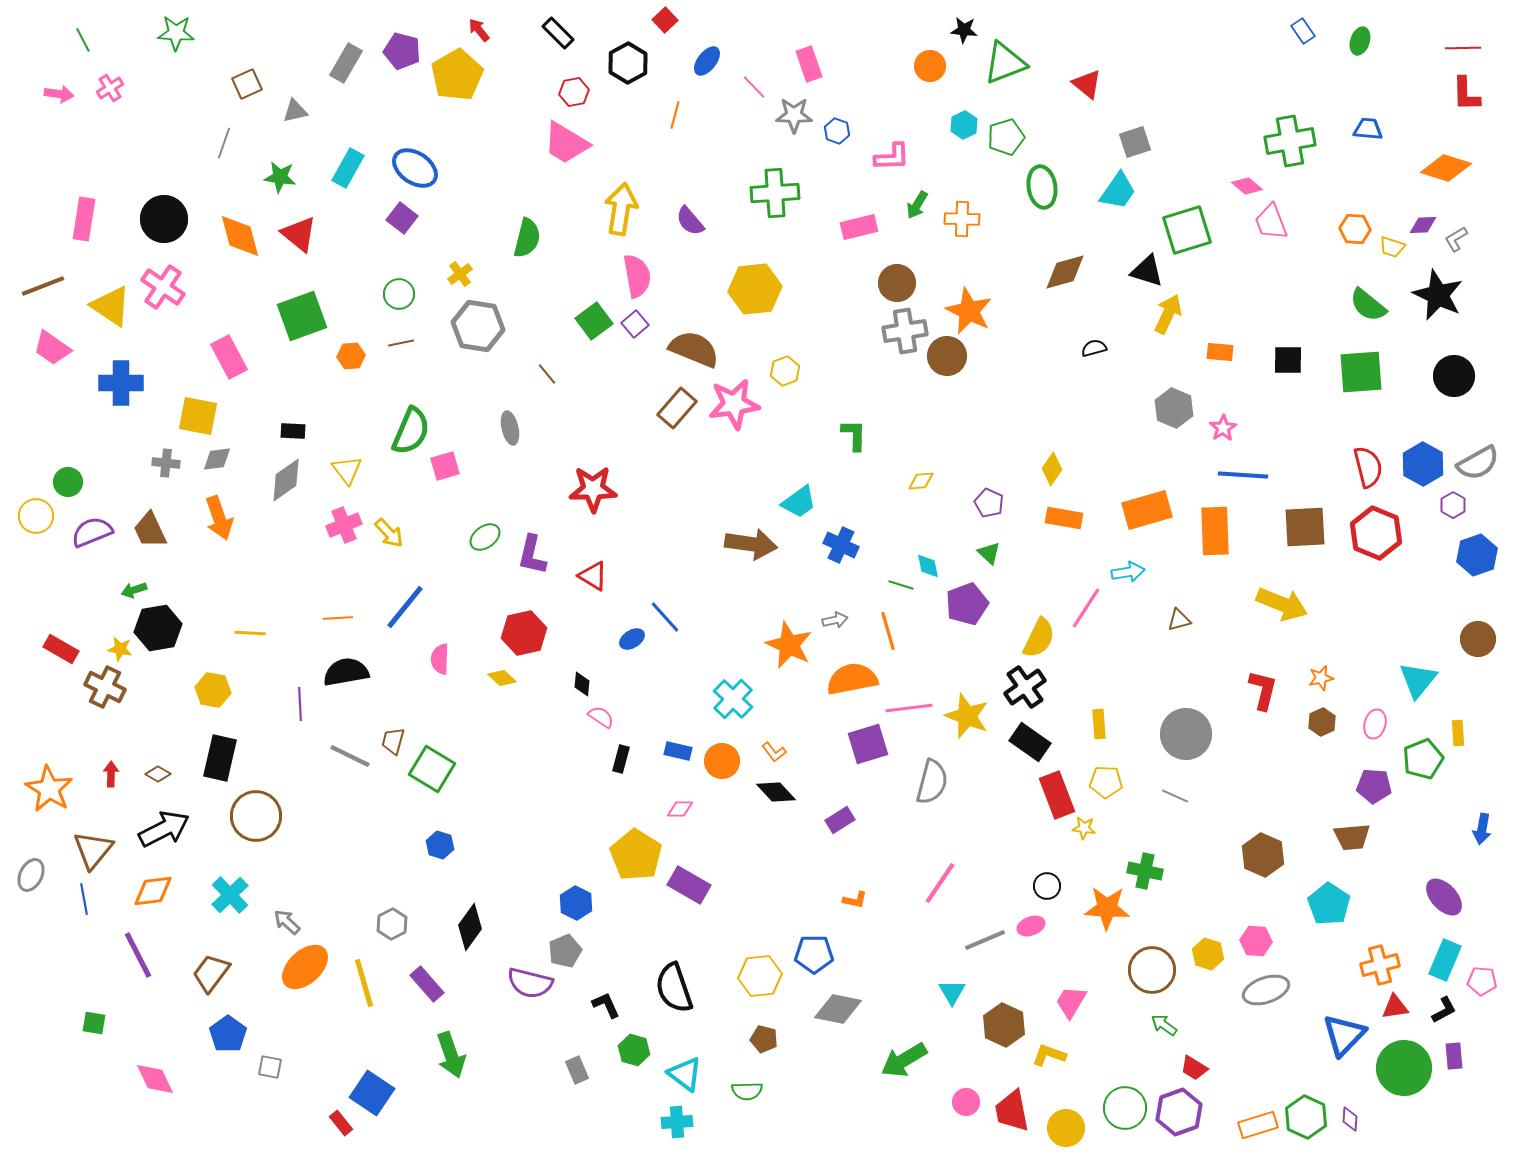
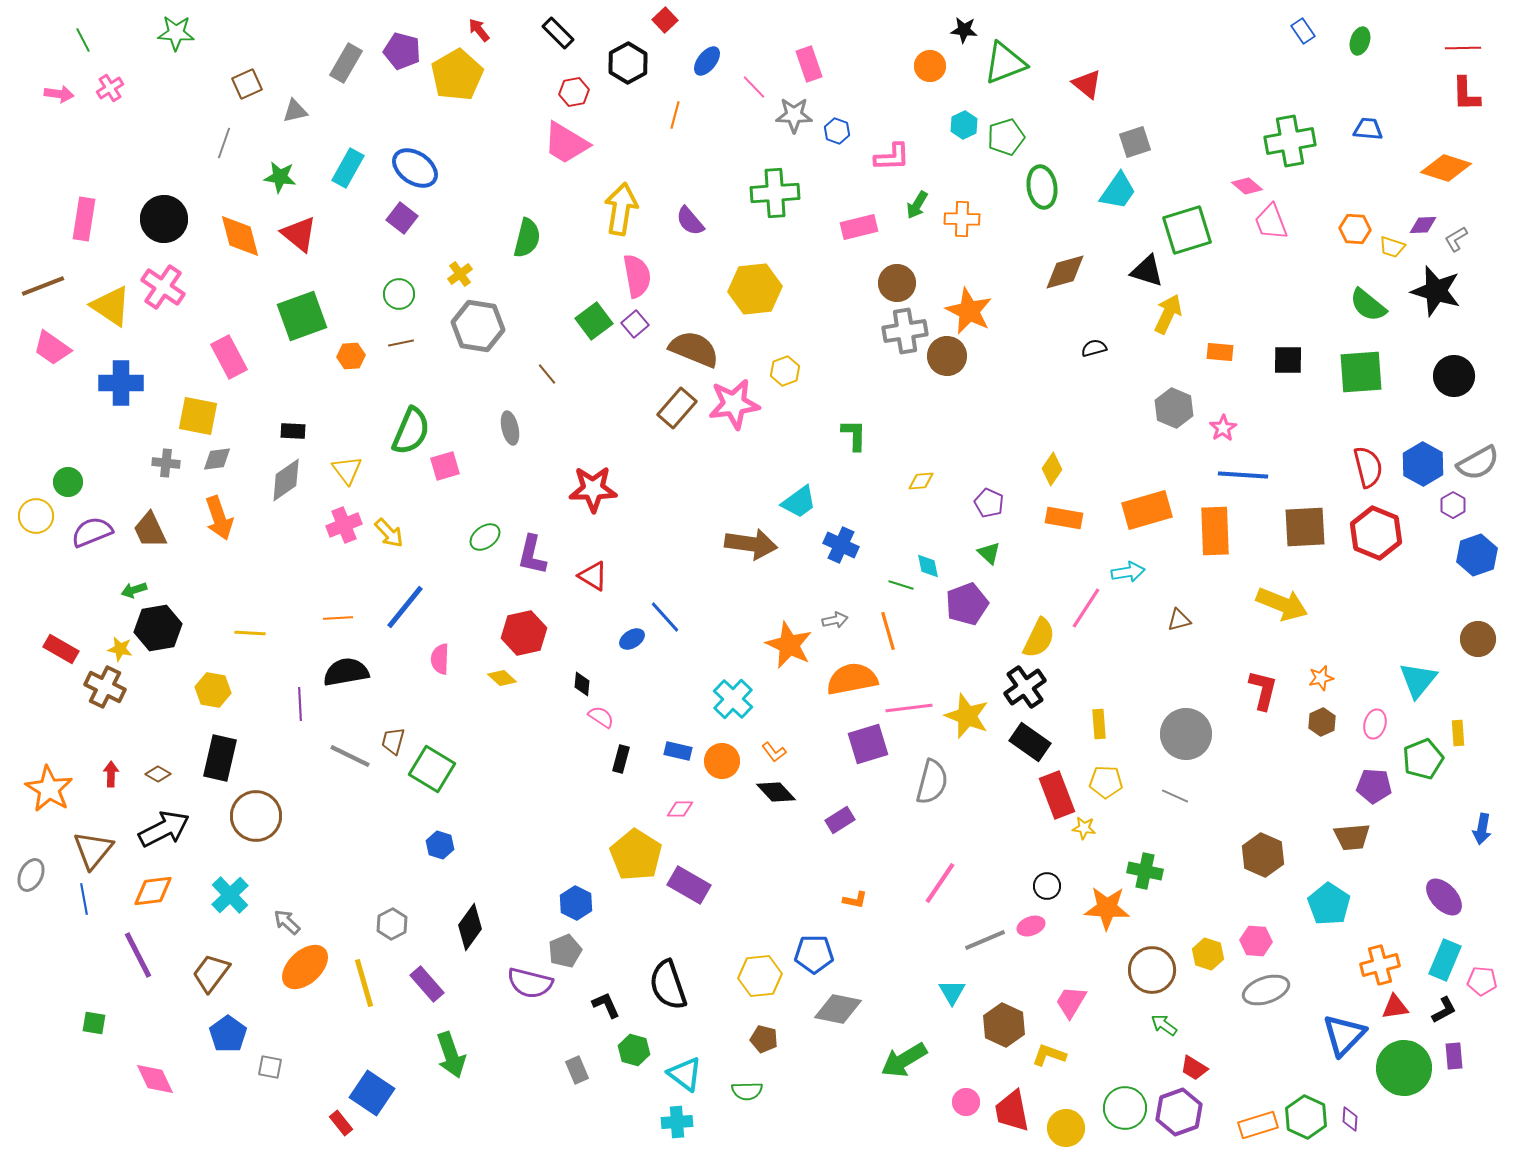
black star at (1438, 295): moved 2 px left, 4 px up; rotated 9 degrees counterclockwise
black semicircle at (674, 988): moved 6 px left, 3 px up
